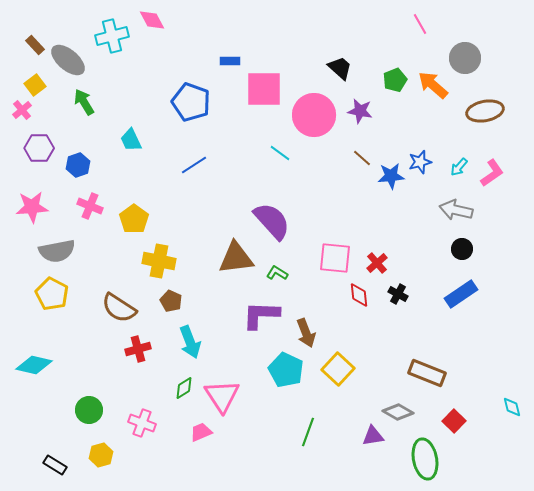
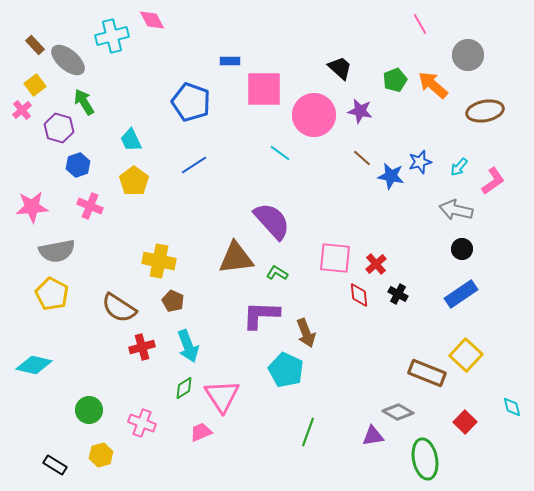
gray circle at (465, 58): moved 3 px right, 3 px up
purple hexagon at (39, 148): moved 20 px right, 20 px up; rotated 16 degrees clockwise
pink L-shape at (492, 173): moved 1 px right, 8 px down
blue star at (391, 176): rotated 16 degrees clockwise
yellow pentagon at (134, 219): moved 38 px up
red cross at (377, 263): moved 1 px left, 1 px down
brown pentagon at (171, 301): moved 2 px right
cyan arrow at (190, 342): moved 2 px left, 4 px down
red cross at (138, 349): moved 4 px right, 2 px up
yellow square at (338, 369): moved 128 px right, 14 px up
red square at (454, 421): moved 11 px right, 1 px down
